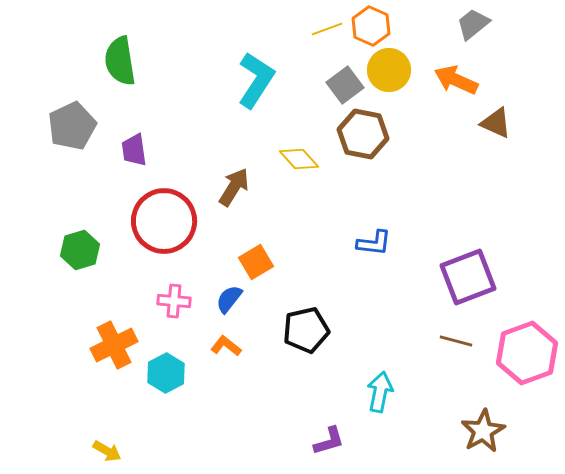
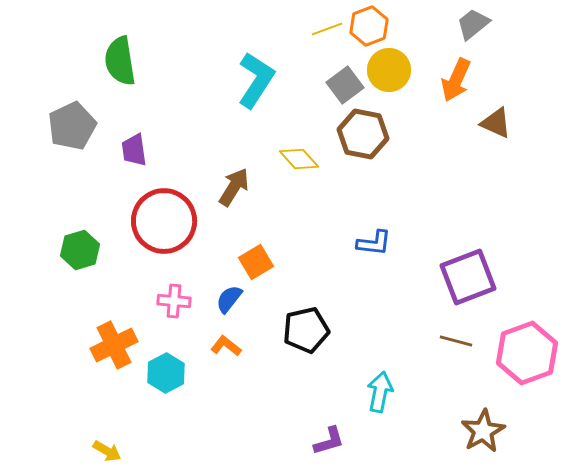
orange hexagon: moved 2 px left; rotated 15 degrees clockwise
orange arrow: rotated 90 degrees counterclockwise
